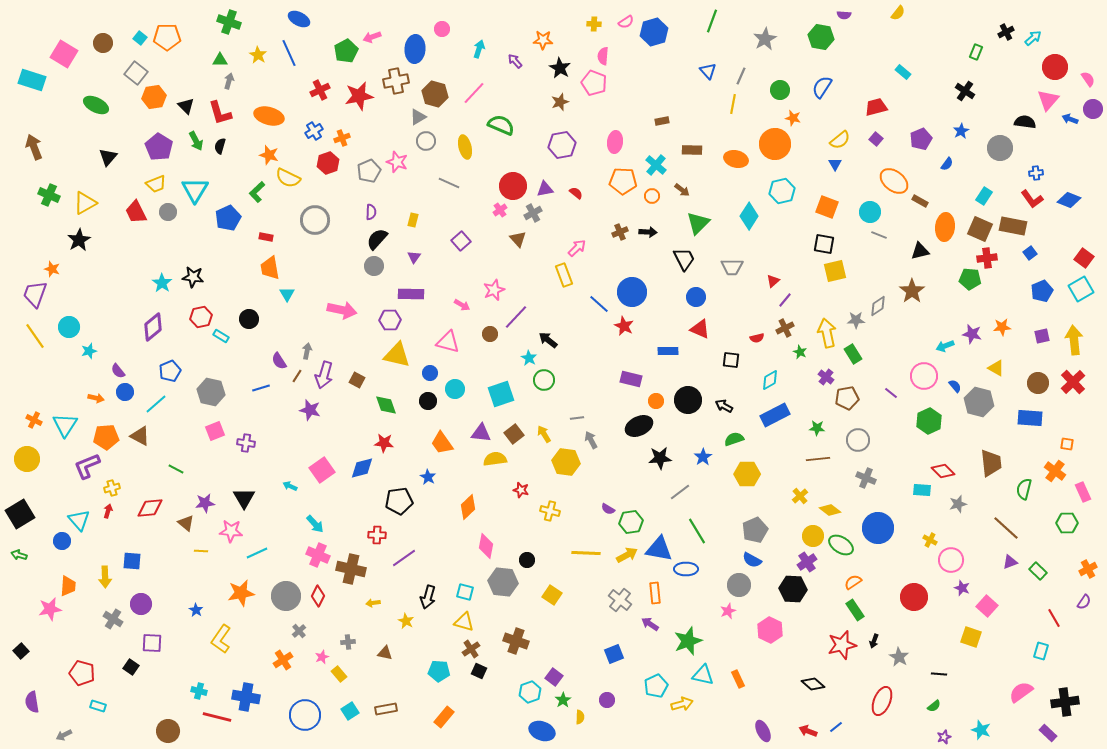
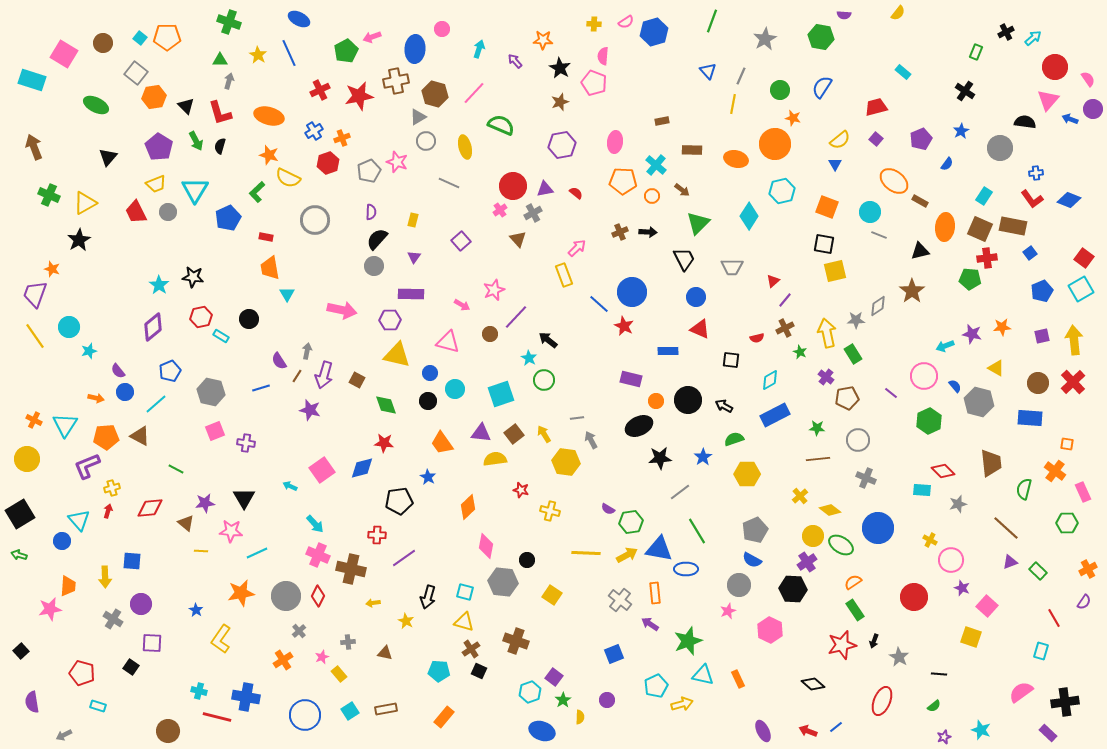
cyan star at (162, 283): moved 3 px left, 2 px down
